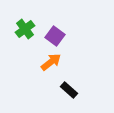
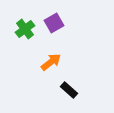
purple square: moved 1 px left, 13 px up; rotated 24 degrees clockwise
